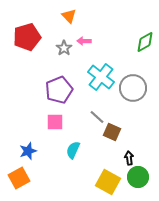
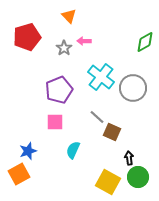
orange square: moved 4 px up
